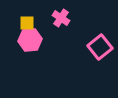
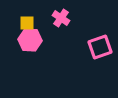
pink hexagon: rotated 10 degrees clockwise
pink square: rotated 20 degrees clockwise
